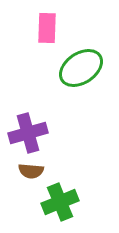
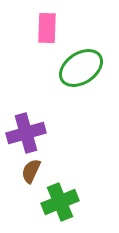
purple cross: moved 2 px left
brown semicircle: rotated 110 degrees clockwise
